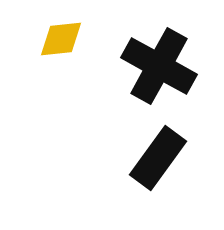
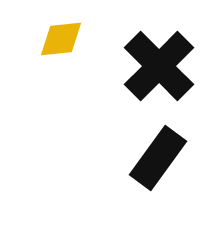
black cross: rotated 16 degrees clockwise
